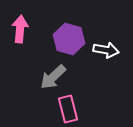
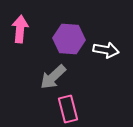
purple hexagon: rotated 12 degrees counterclockwise
